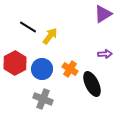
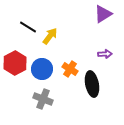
black ellipse: rotated 15 degrees clockwise
